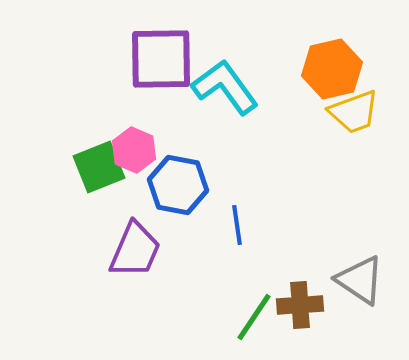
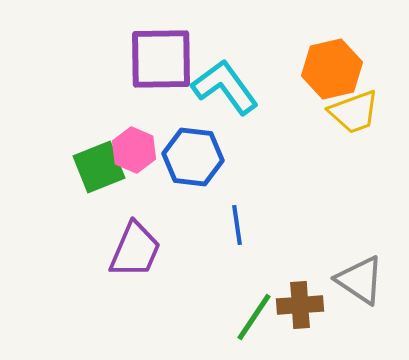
blue hexagon: moved 15 px right, 28 px up; rotated 4 degrees counterclockwise
